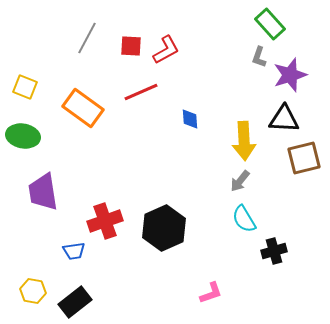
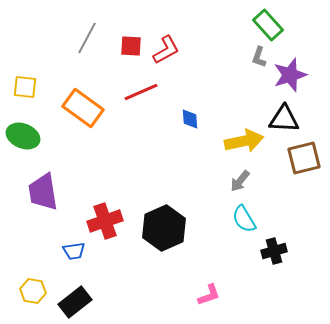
green rectangle: moved 2 px left, 1 px down
yellow square: rotated 15 degrees counterclockwise
green ellipse: rotated 12 degrees clockwise
yellow arrow: rotated 99 degrees counterclockwise
pink L-shape: moved 2 px left, 2 px down
